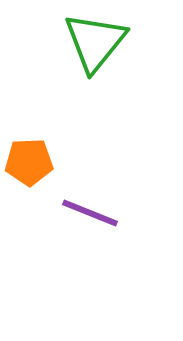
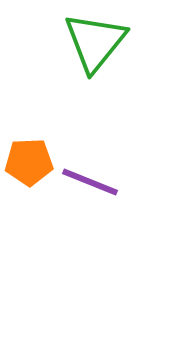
purple line: moved 31 px up
